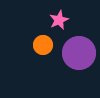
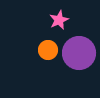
orange circle: moved 5 px right, 5 px down
